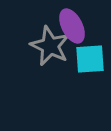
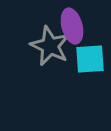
purple ellipse: rotated 12 degrees clockwise
